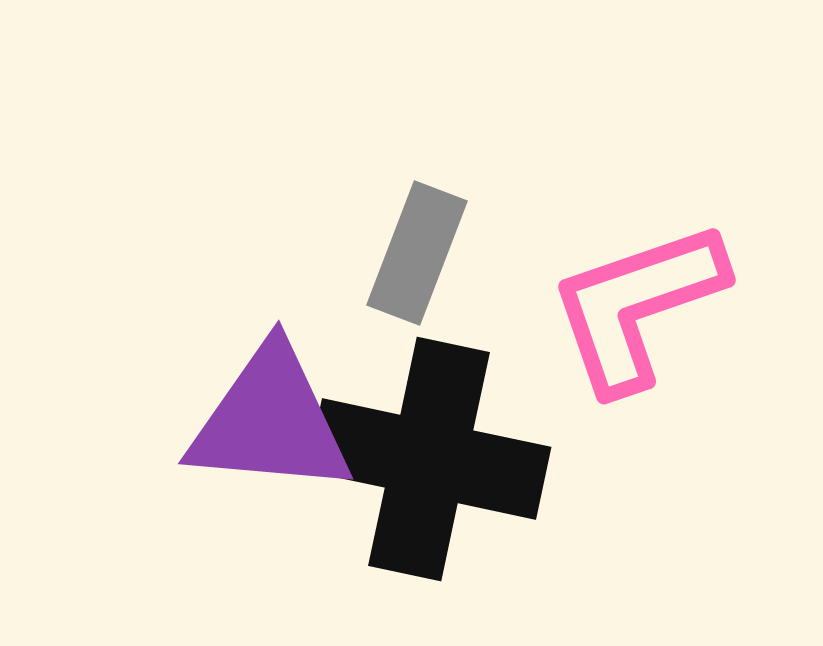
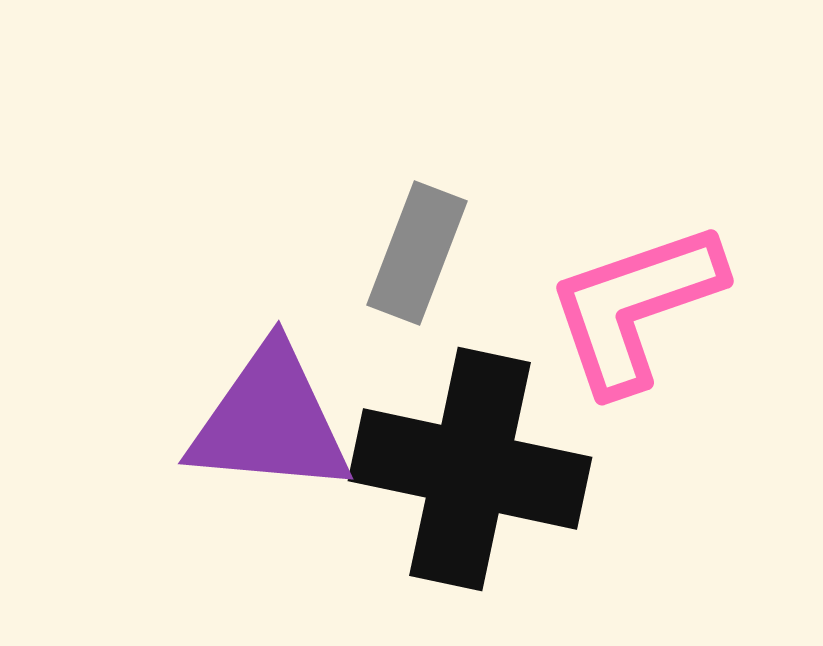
pink L-shape: moved 2 px left, 1 px down
black cross: moved 41 px right, 10 px down
